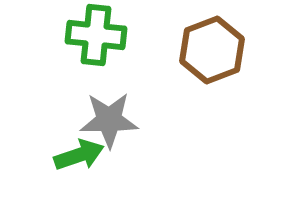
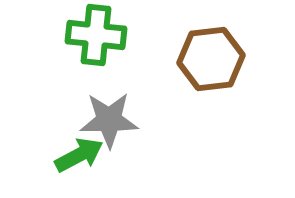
brown hexagon: moved 1 px left, 9 px down; rotated 14 degrees clockwise
green arrow: rotated 9 degrees counterclockwise
